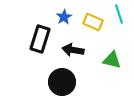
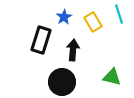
yellow rectangle: rotated 36 degrees clockwise
black rectangle: moved 1 px right, 1 px down
black arrow: rotated 85 degrees clockwise
green triangle: moved 17 px down
